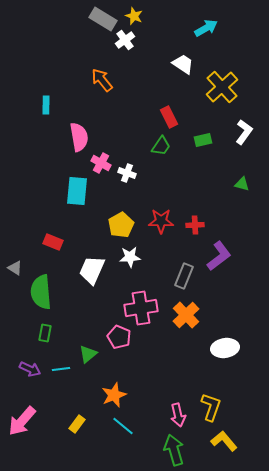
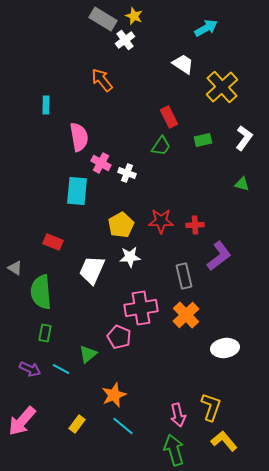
white L-shape at (244, 132): moved 6 px down
gray rectangle at (184, 276): rotated 35 degrees counterclockwise
cyan line at (61, 369): rotated 36 degrees clockwise
